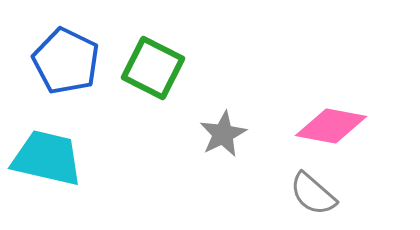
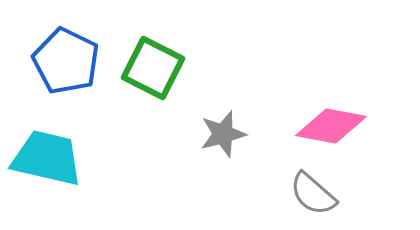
gray star: rotated 12 degrees clockwise
